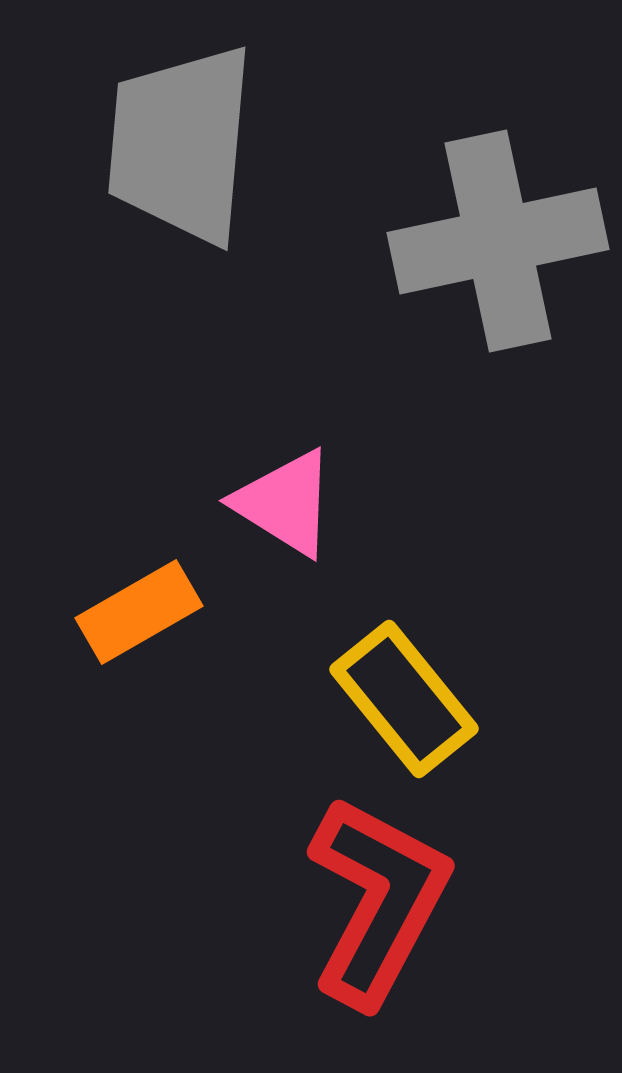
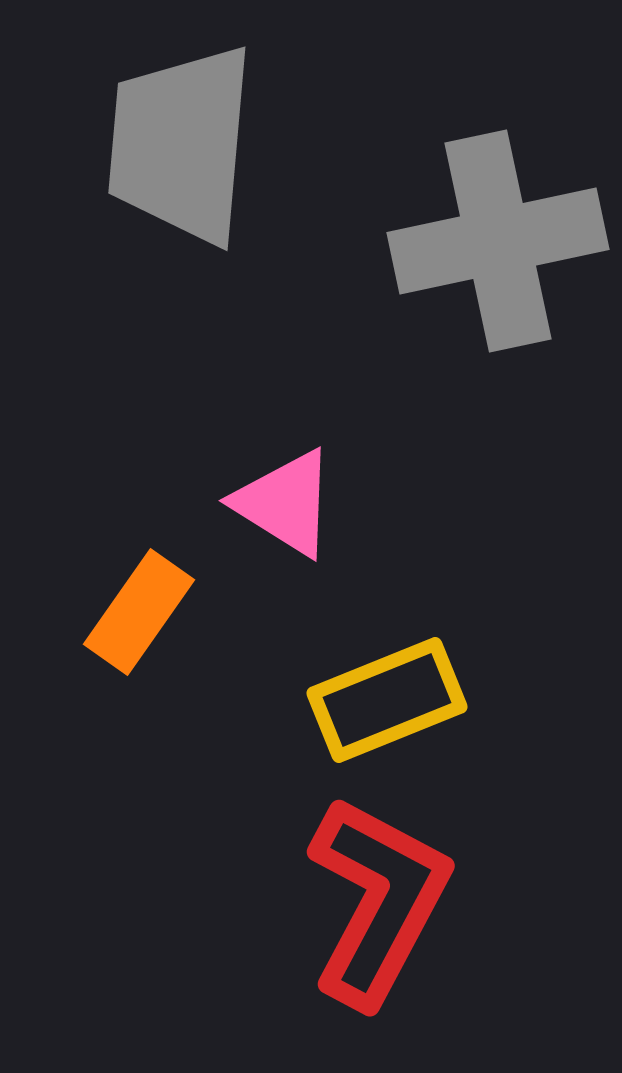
orange rectangle: rotated 25 degrees counterclockwise
yellow rectangle: moved 17 px left, 1 px down; rotated 73 degrees counterclockwise
